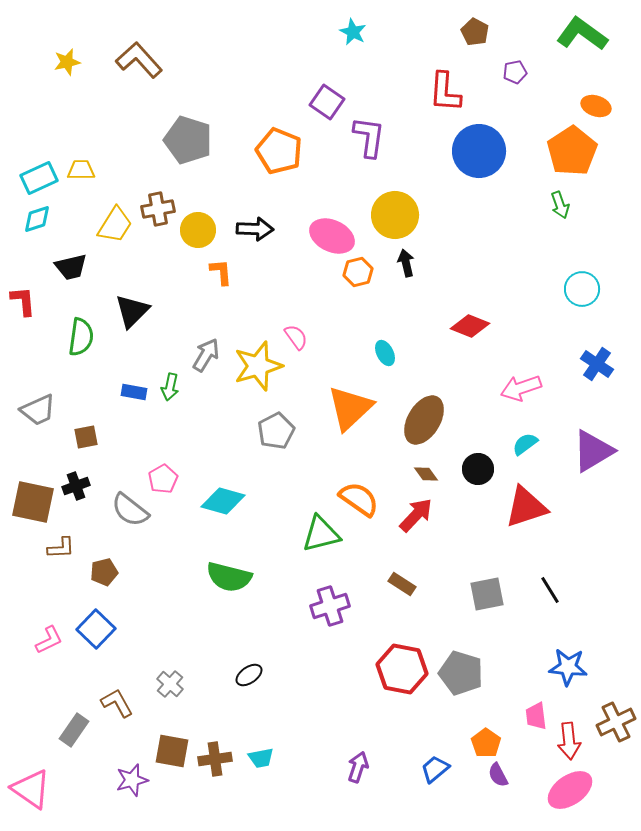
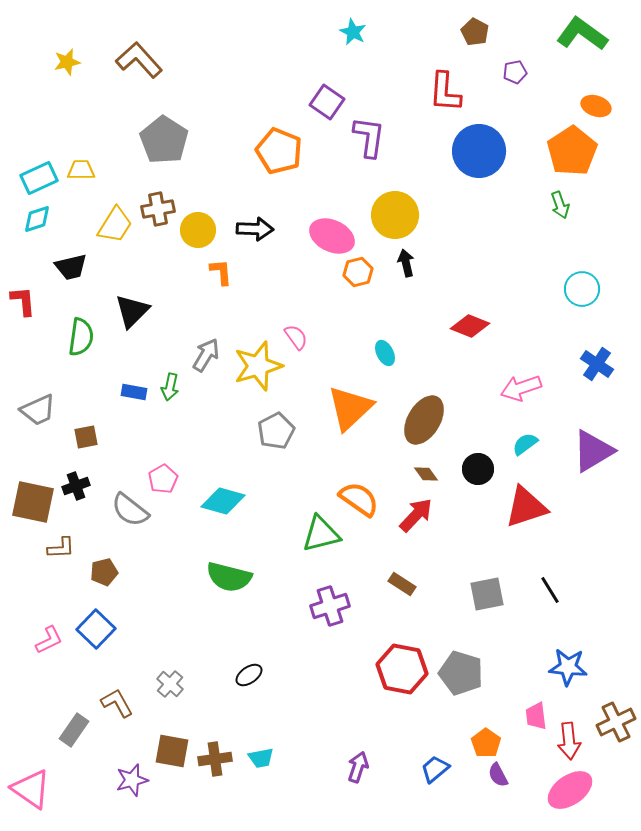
gray pentagon at (188, 140): moved 24 px left; rotated 15 degrees clockwise
